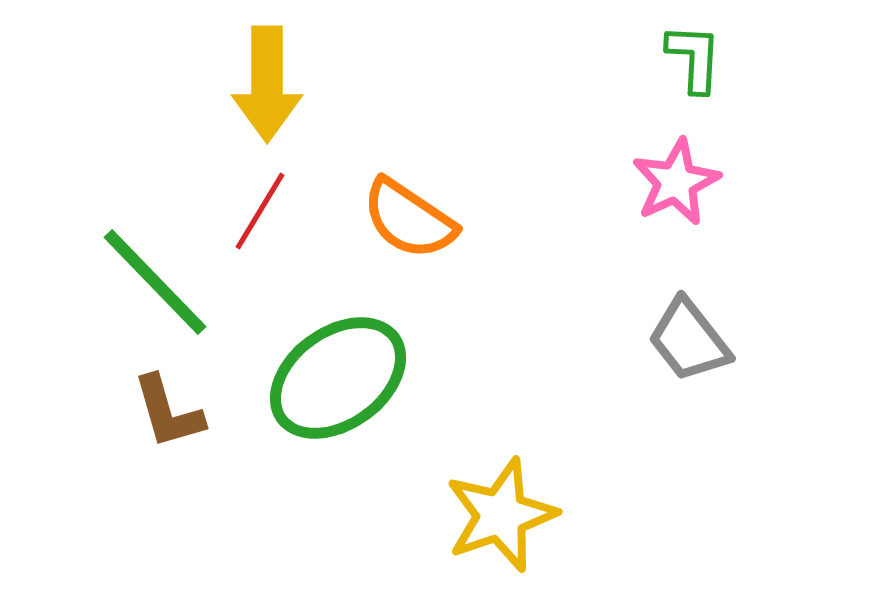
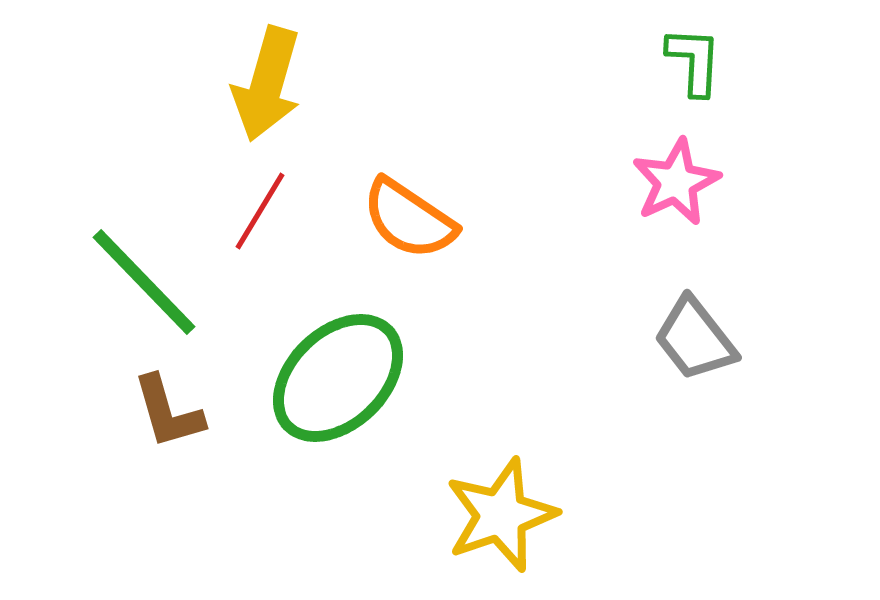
green L-shape: moved 3 px down
yellow arrow: rotated 16 degrees clockwise
green line: moved 11 px left
gray trapezoid: moved 6 px right, 1 px up
green ellipse: rotated 8 degrees counterclockwise
